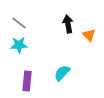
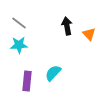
black arrow: moved 1 px left, 2 px down
orange triangle: moved 1 px up
cyan semicircle: moved 9 px left
